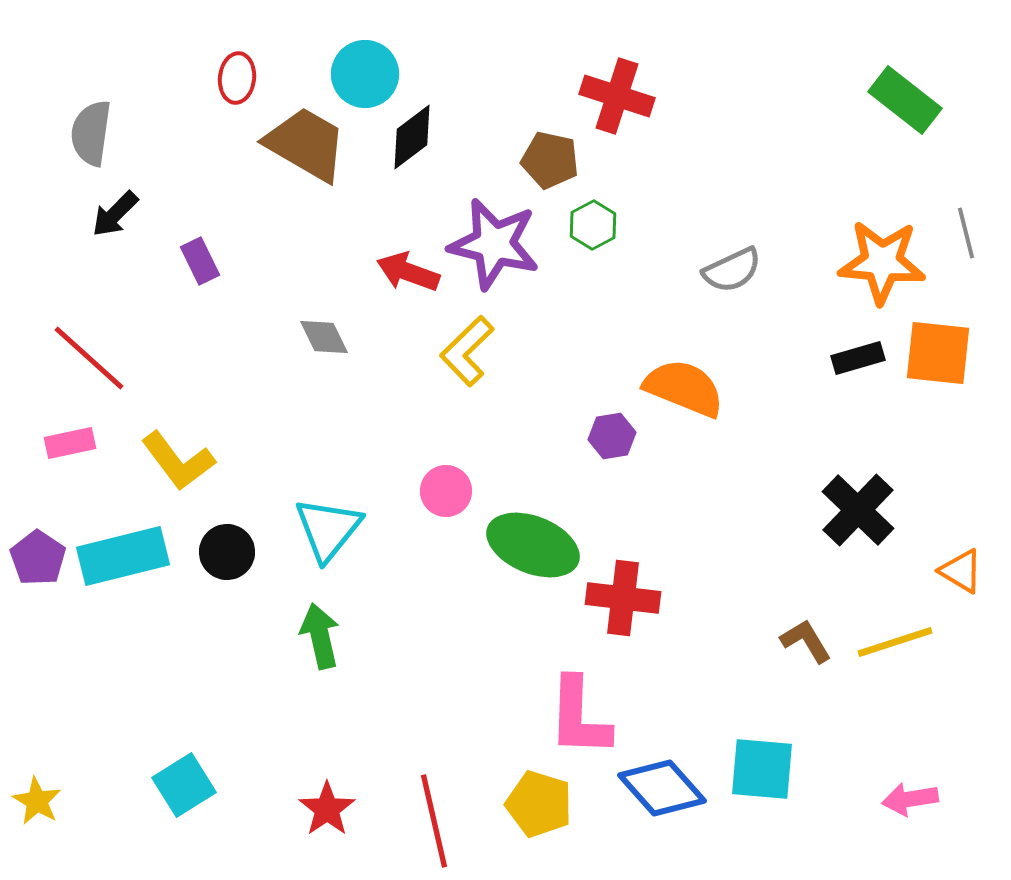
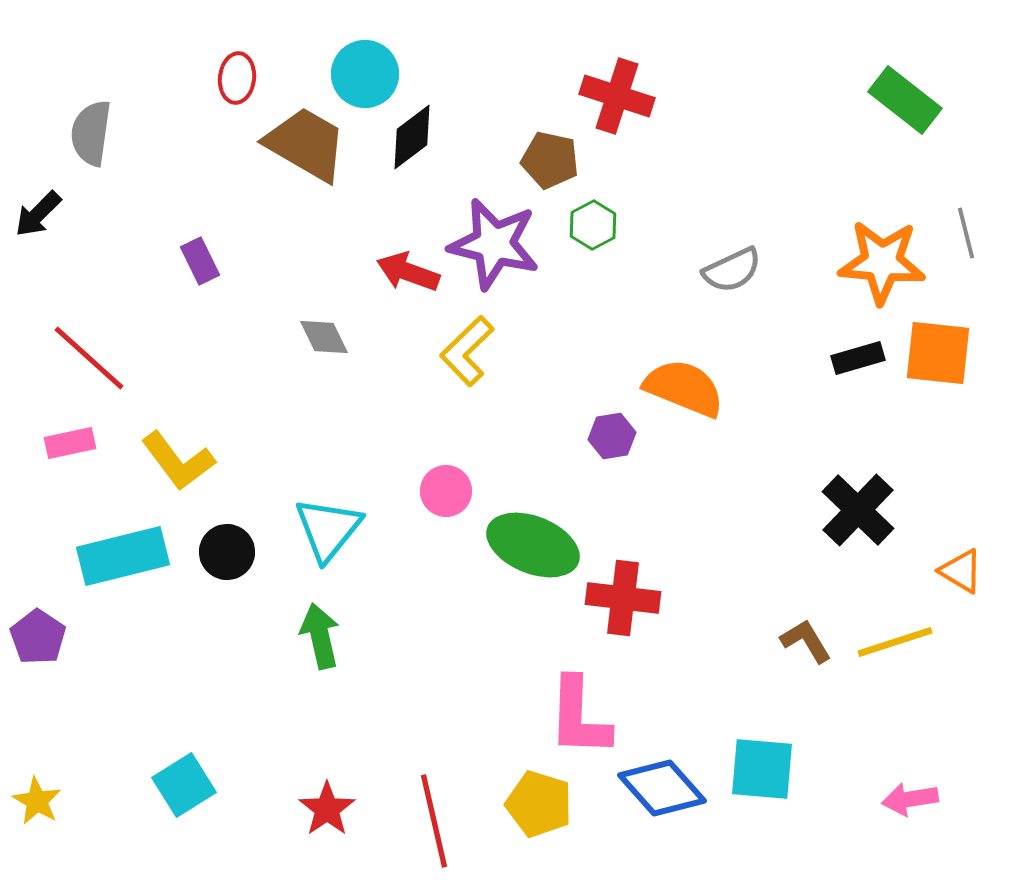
black arrow at (115, 214): moved 77 px left
purple pentagon at (38, 558): moved 79 px down
